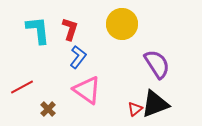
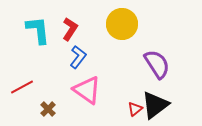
red L-shape: rotated 15 degrees clockwise
black triangle: moved 1 px down; rotated 16 degrees counterclockwise
